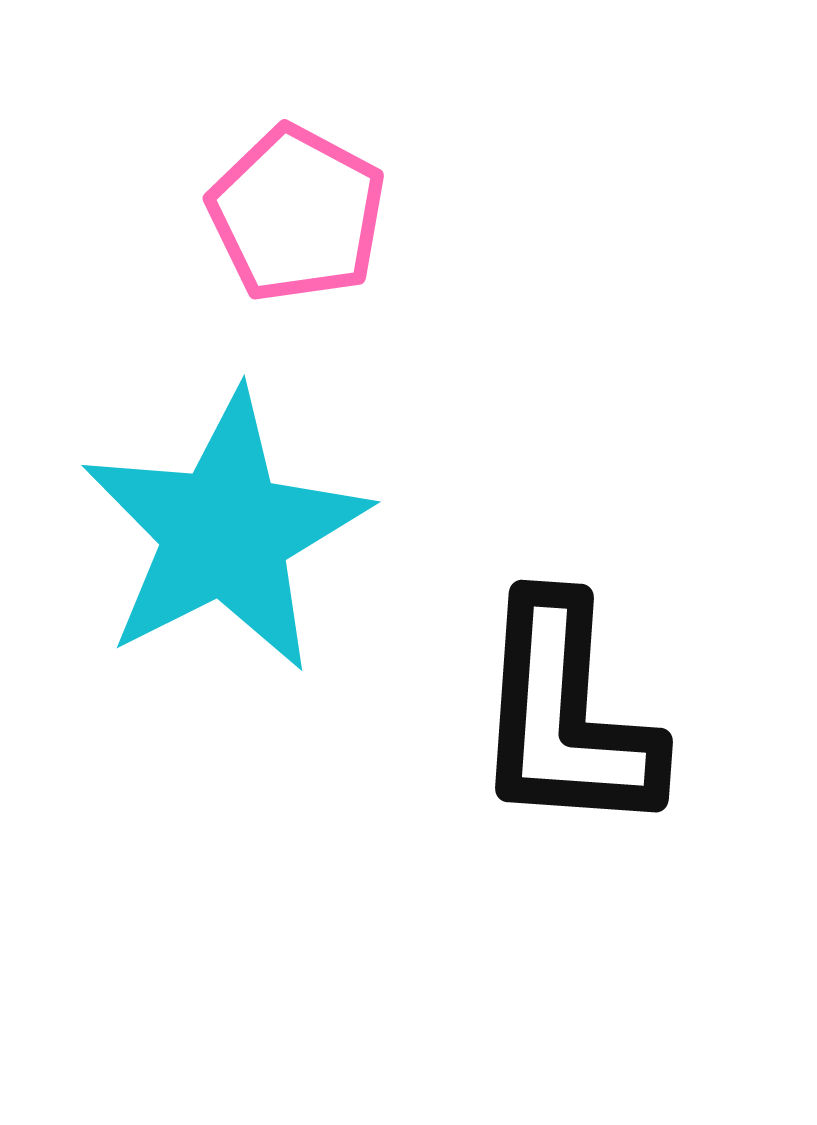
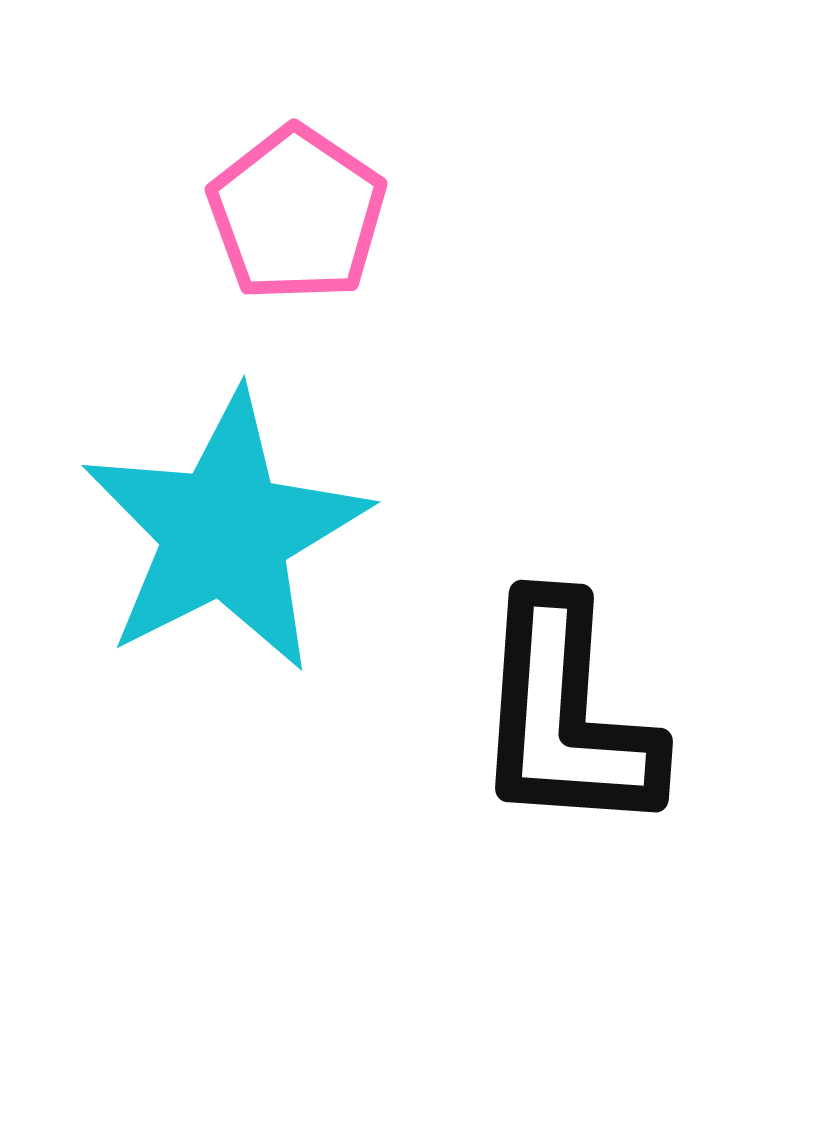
pink pentagon: rotated 6 degrees clockwise
